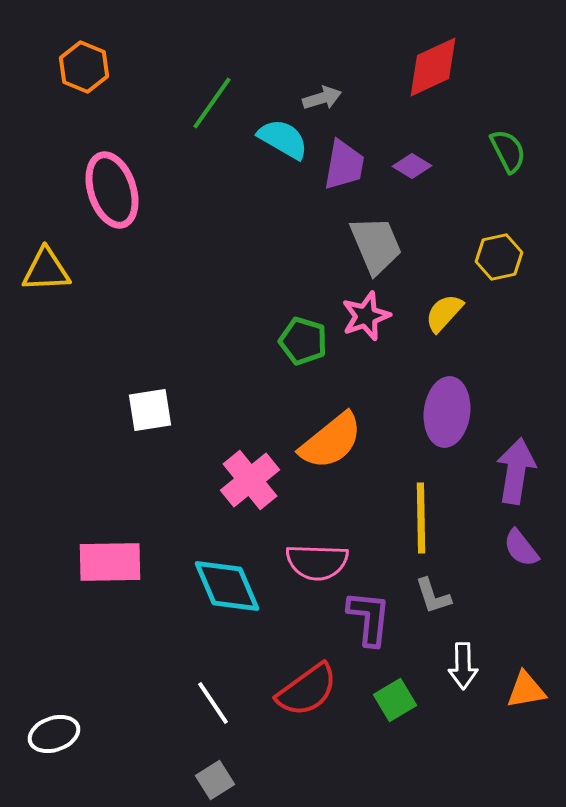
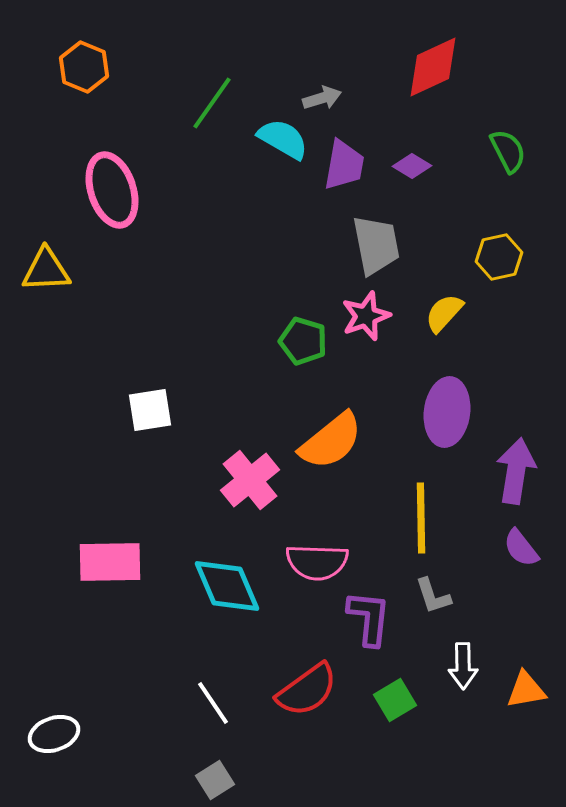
gray trapezoid: rotated 12 degrees clockwise
